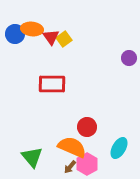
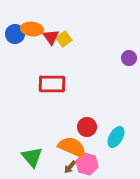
cyan ellipse: moved 3 px left, 11 px up
pink hexagon: rotated 15 degrees counterclockwise
